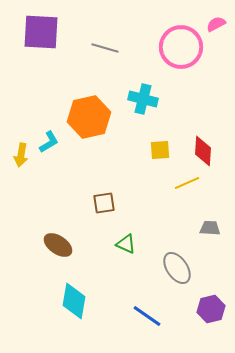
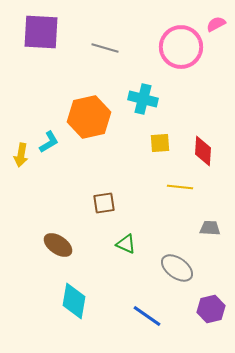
yellow square: moved 7 px up
yellow line: moved 7 px left, 4 px down; rotated 30 degrees clockwise
gray ellipse: rotated 20 degrees counterclockwise
